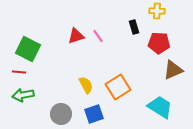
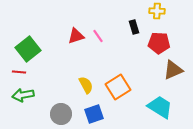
green square: rotated 25 degrees clockwise
